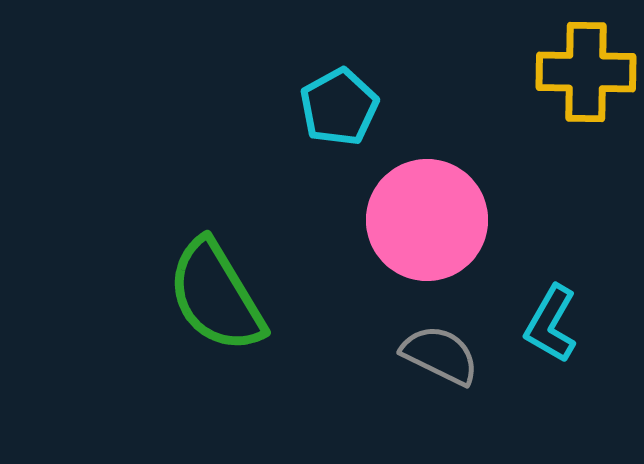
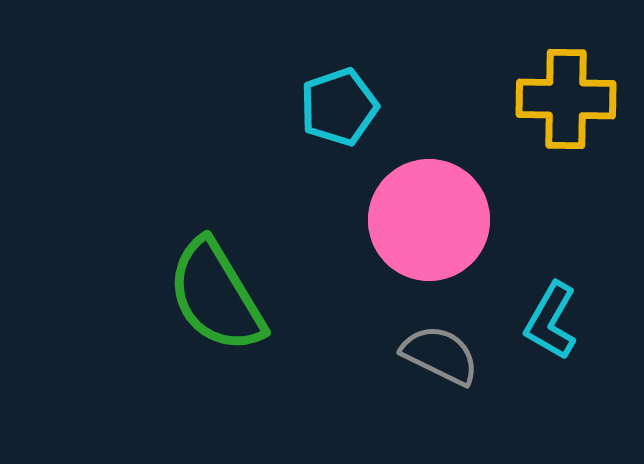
yellow cross: moved 20 px left, 27 px down
cyan pentagon: rotated 10 degrees clockwise
pink circle: moved 2 px right
cyan L-shape: moved 3 px up
